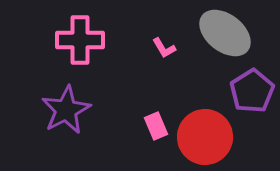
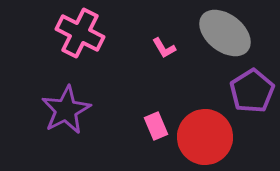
pink cross: moved 7 px up; rotated 27 degrees clockwise
